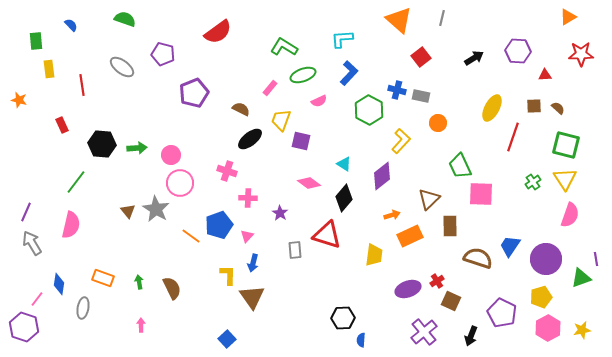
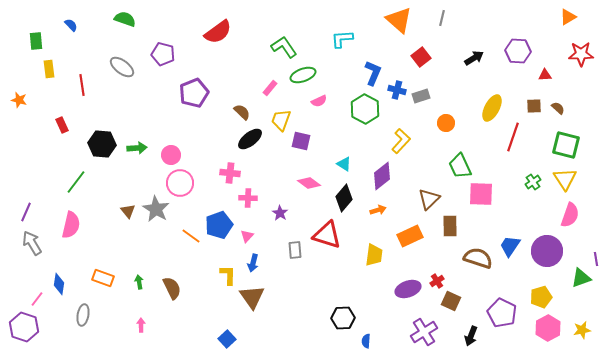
green L-shape at (284, 47): rotated 24 degrees clockwise
blue L-shape at (349, 73): moved 24 px right; rotated 20 degrees counterclockwise
gray rectangle at (421, 96): rotated 30 degrees counterclockwise
brown semicircle at (241, 109): moved 1 px right, 3 px down; rotated 18 degrees clockwise
green hexagon at (369, 110): moved 4 px left, 1 px up
orange circle at (438, 123): moved 8 px right
pink cross at (227, 171): moved 3 px right, 2 px down; rotated 12 degrees counterclockwise
orange arrow at (392, 215): moved 14 px left, 5 px up
purple circle at (546, 259): moved 1 px right, 8 px up
gray ellipse at (83, 308): moved 7 px down
purple cross at (424, 332): rotated 8 degrees clockwise
blue semicircle at (361, 340): moved 5 px right, 1 px down
